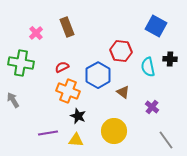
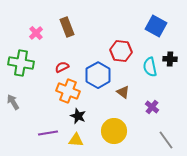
cyan semicircle: moved 2 px right
gray arrow: moved 2 px down
